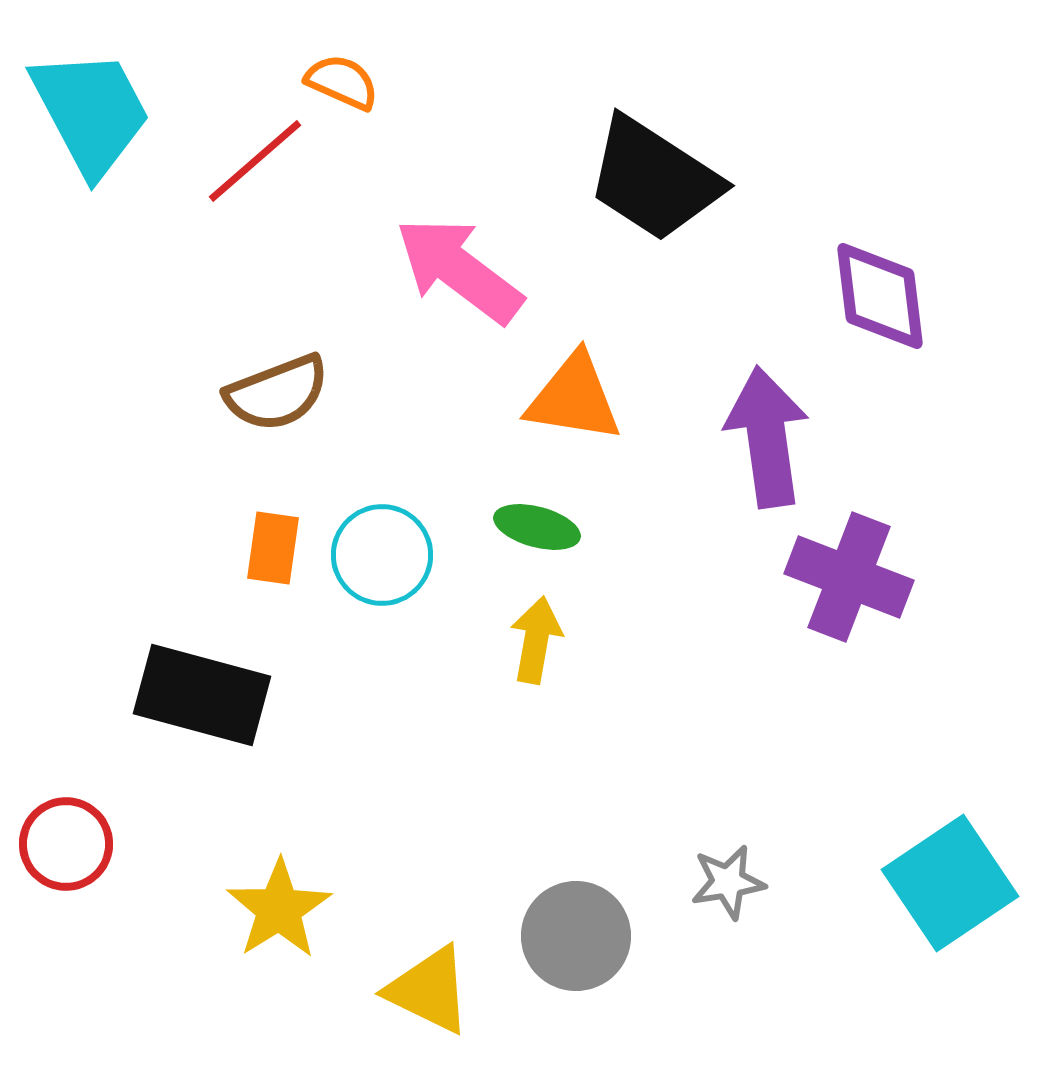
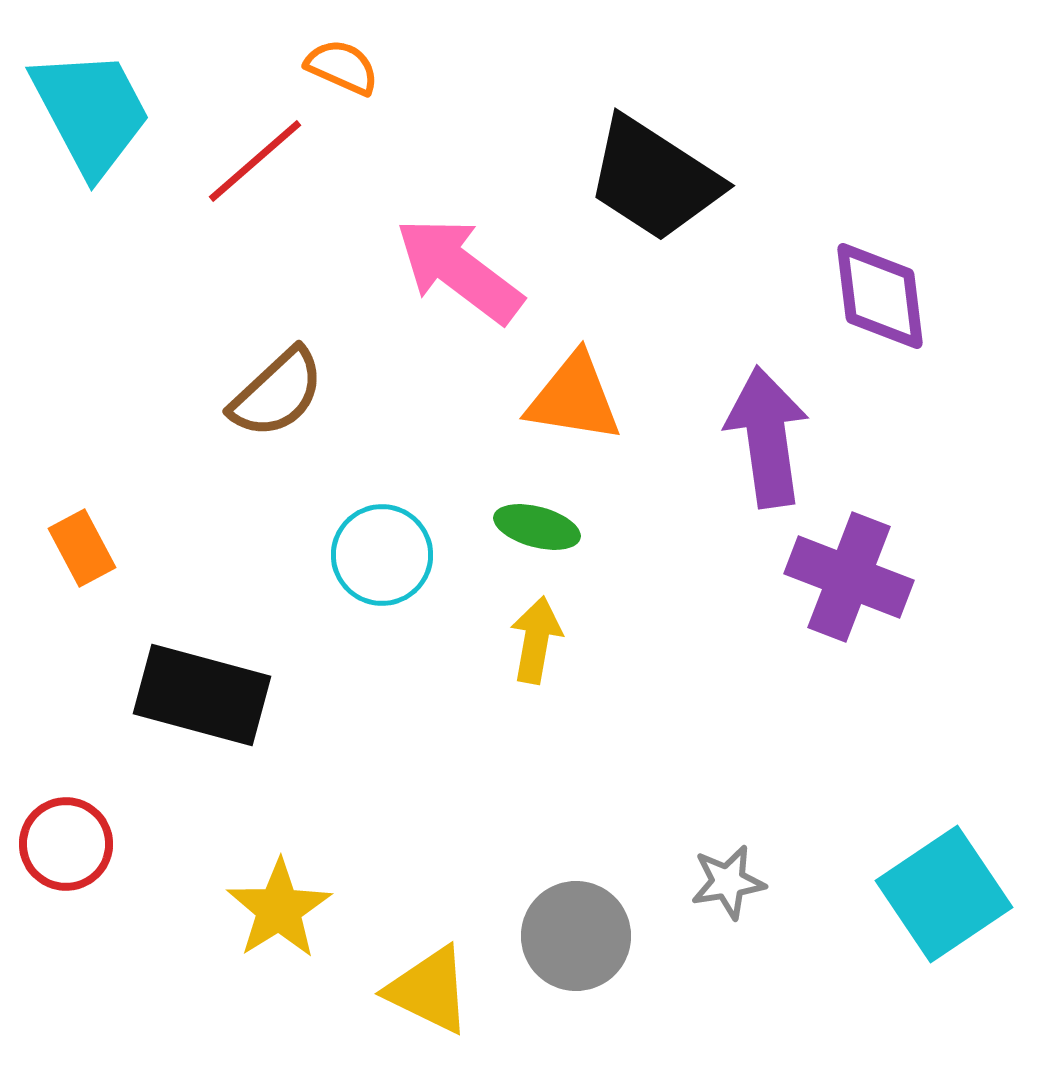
orange semicircle: moved 15 px up
brown semicircle: rotated 22 degrees counterclockwise
orange rectangle: moved 191 px left; rotated 36 degrees counterclockwise
cyan square: moved 6 px left, 11 px down
